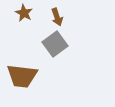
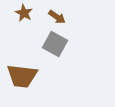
brown arrow: rotated 36 degrees counterclockwise
gray square: rotated 25 degrees counterclockwise
